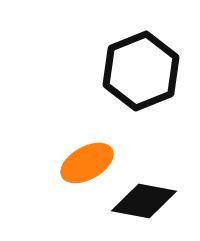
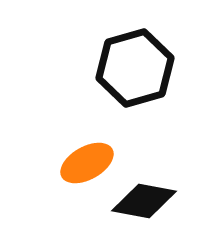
black hexagon: moved 6 px left, 3 px up; rotated 6 degrees clockwise
